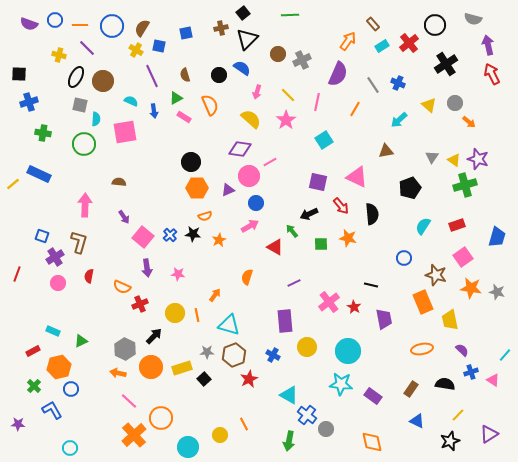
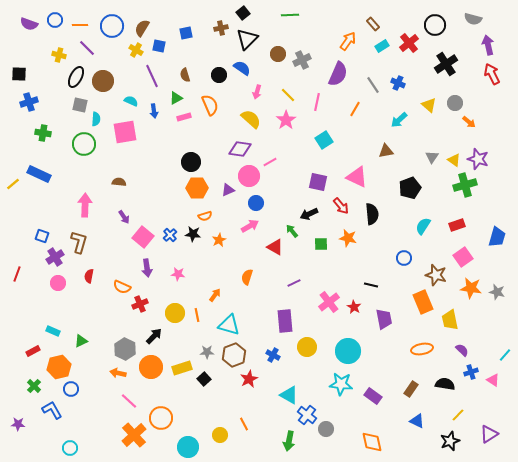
pink rectangle at (184, 117): rotated 48 degrees counterclockwise
